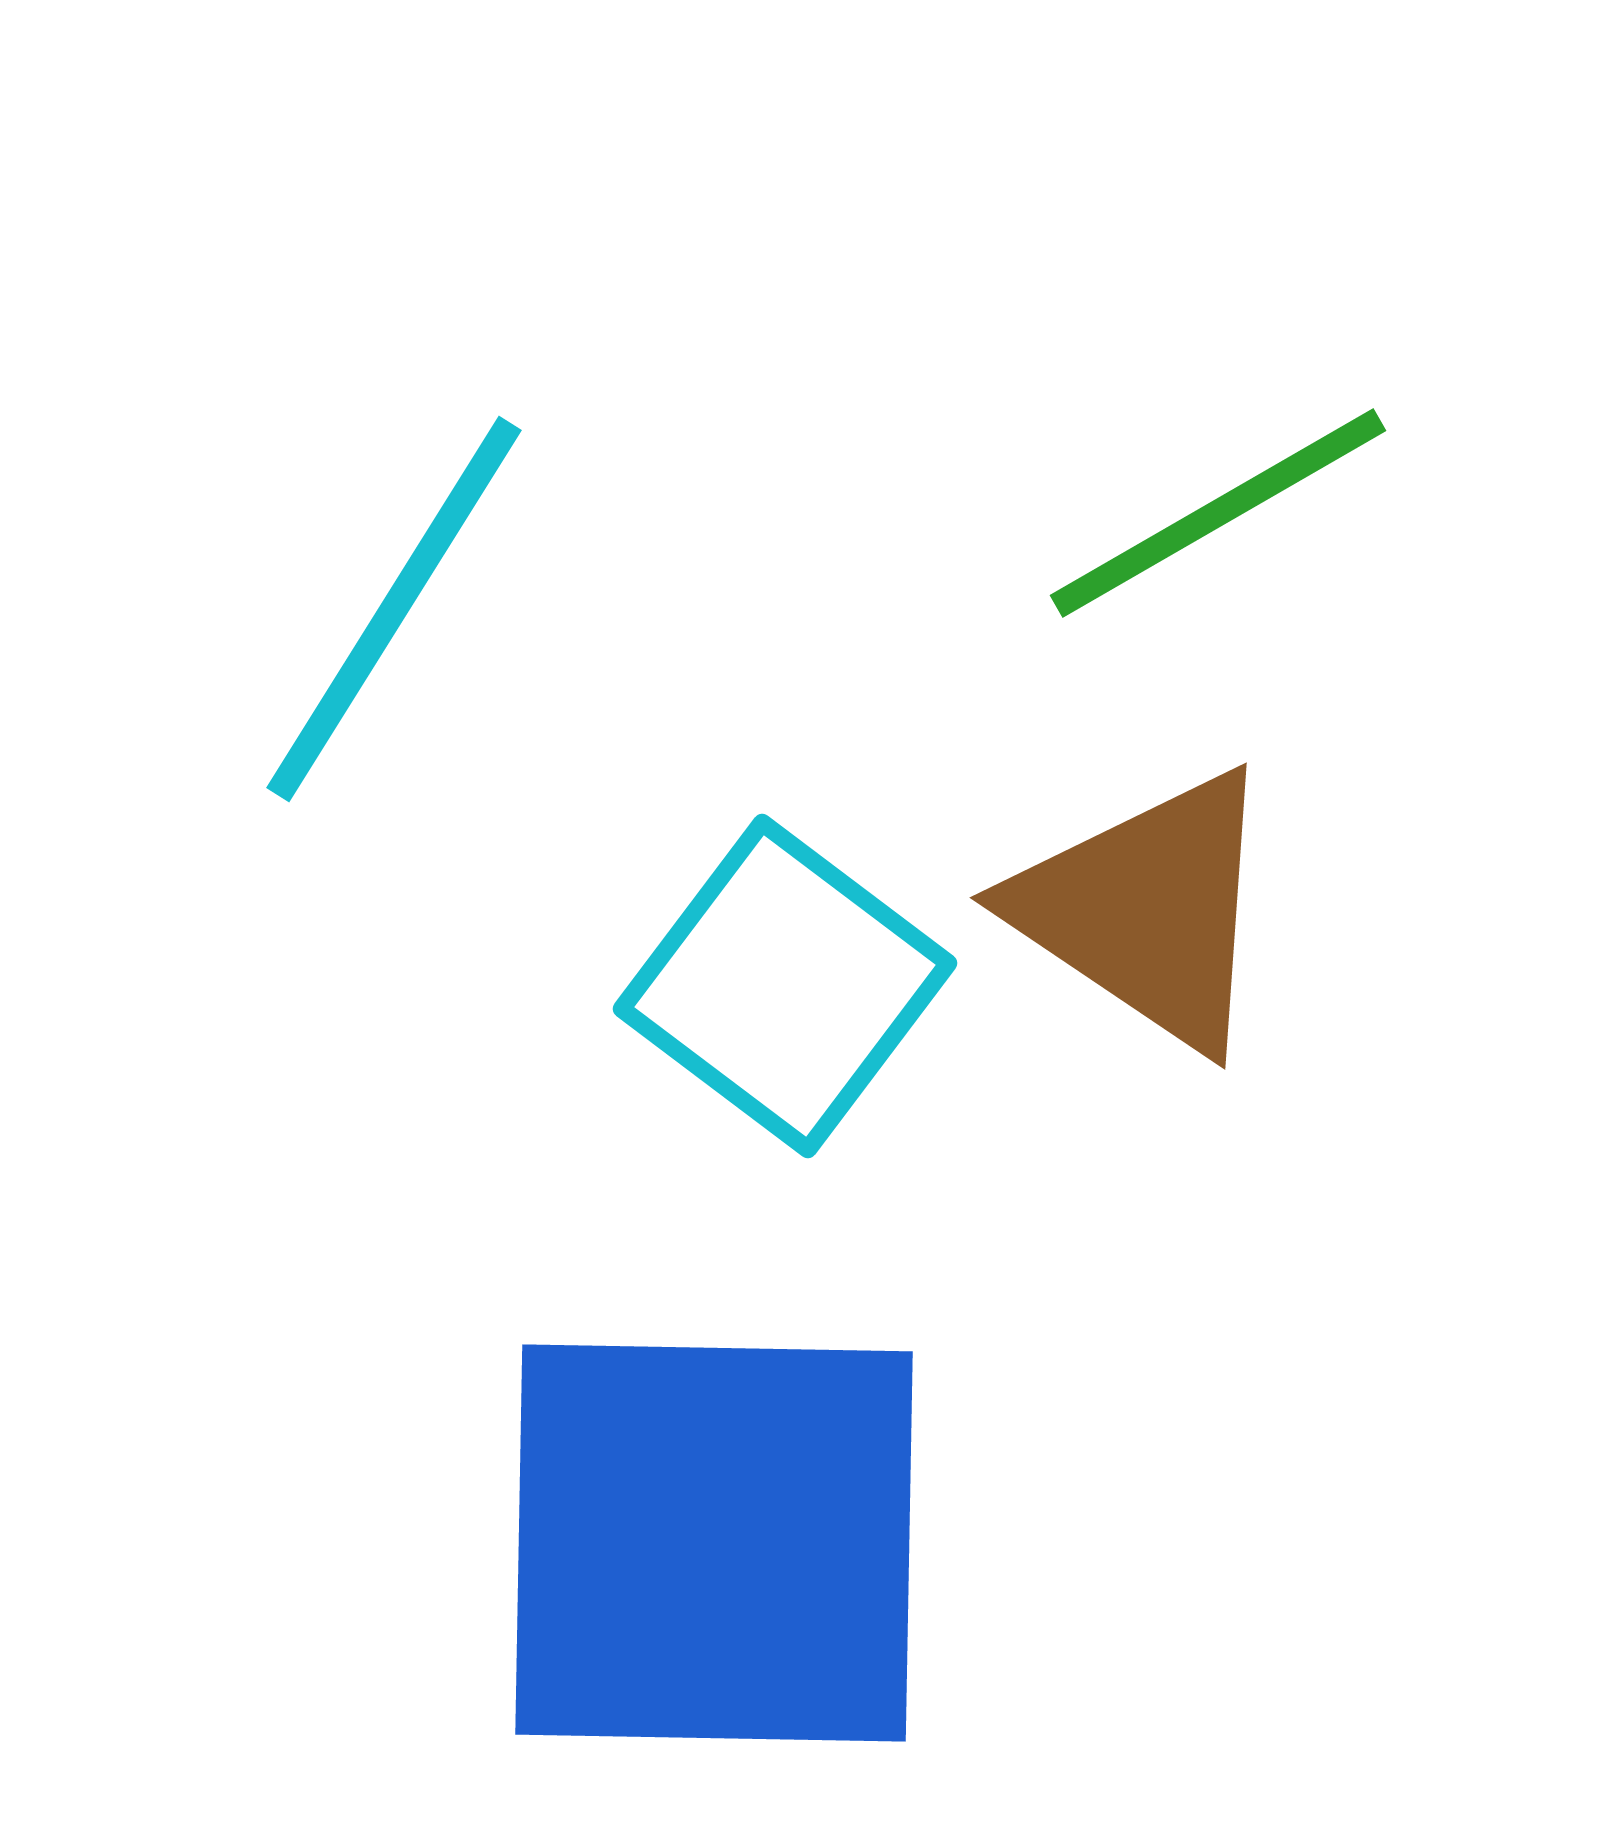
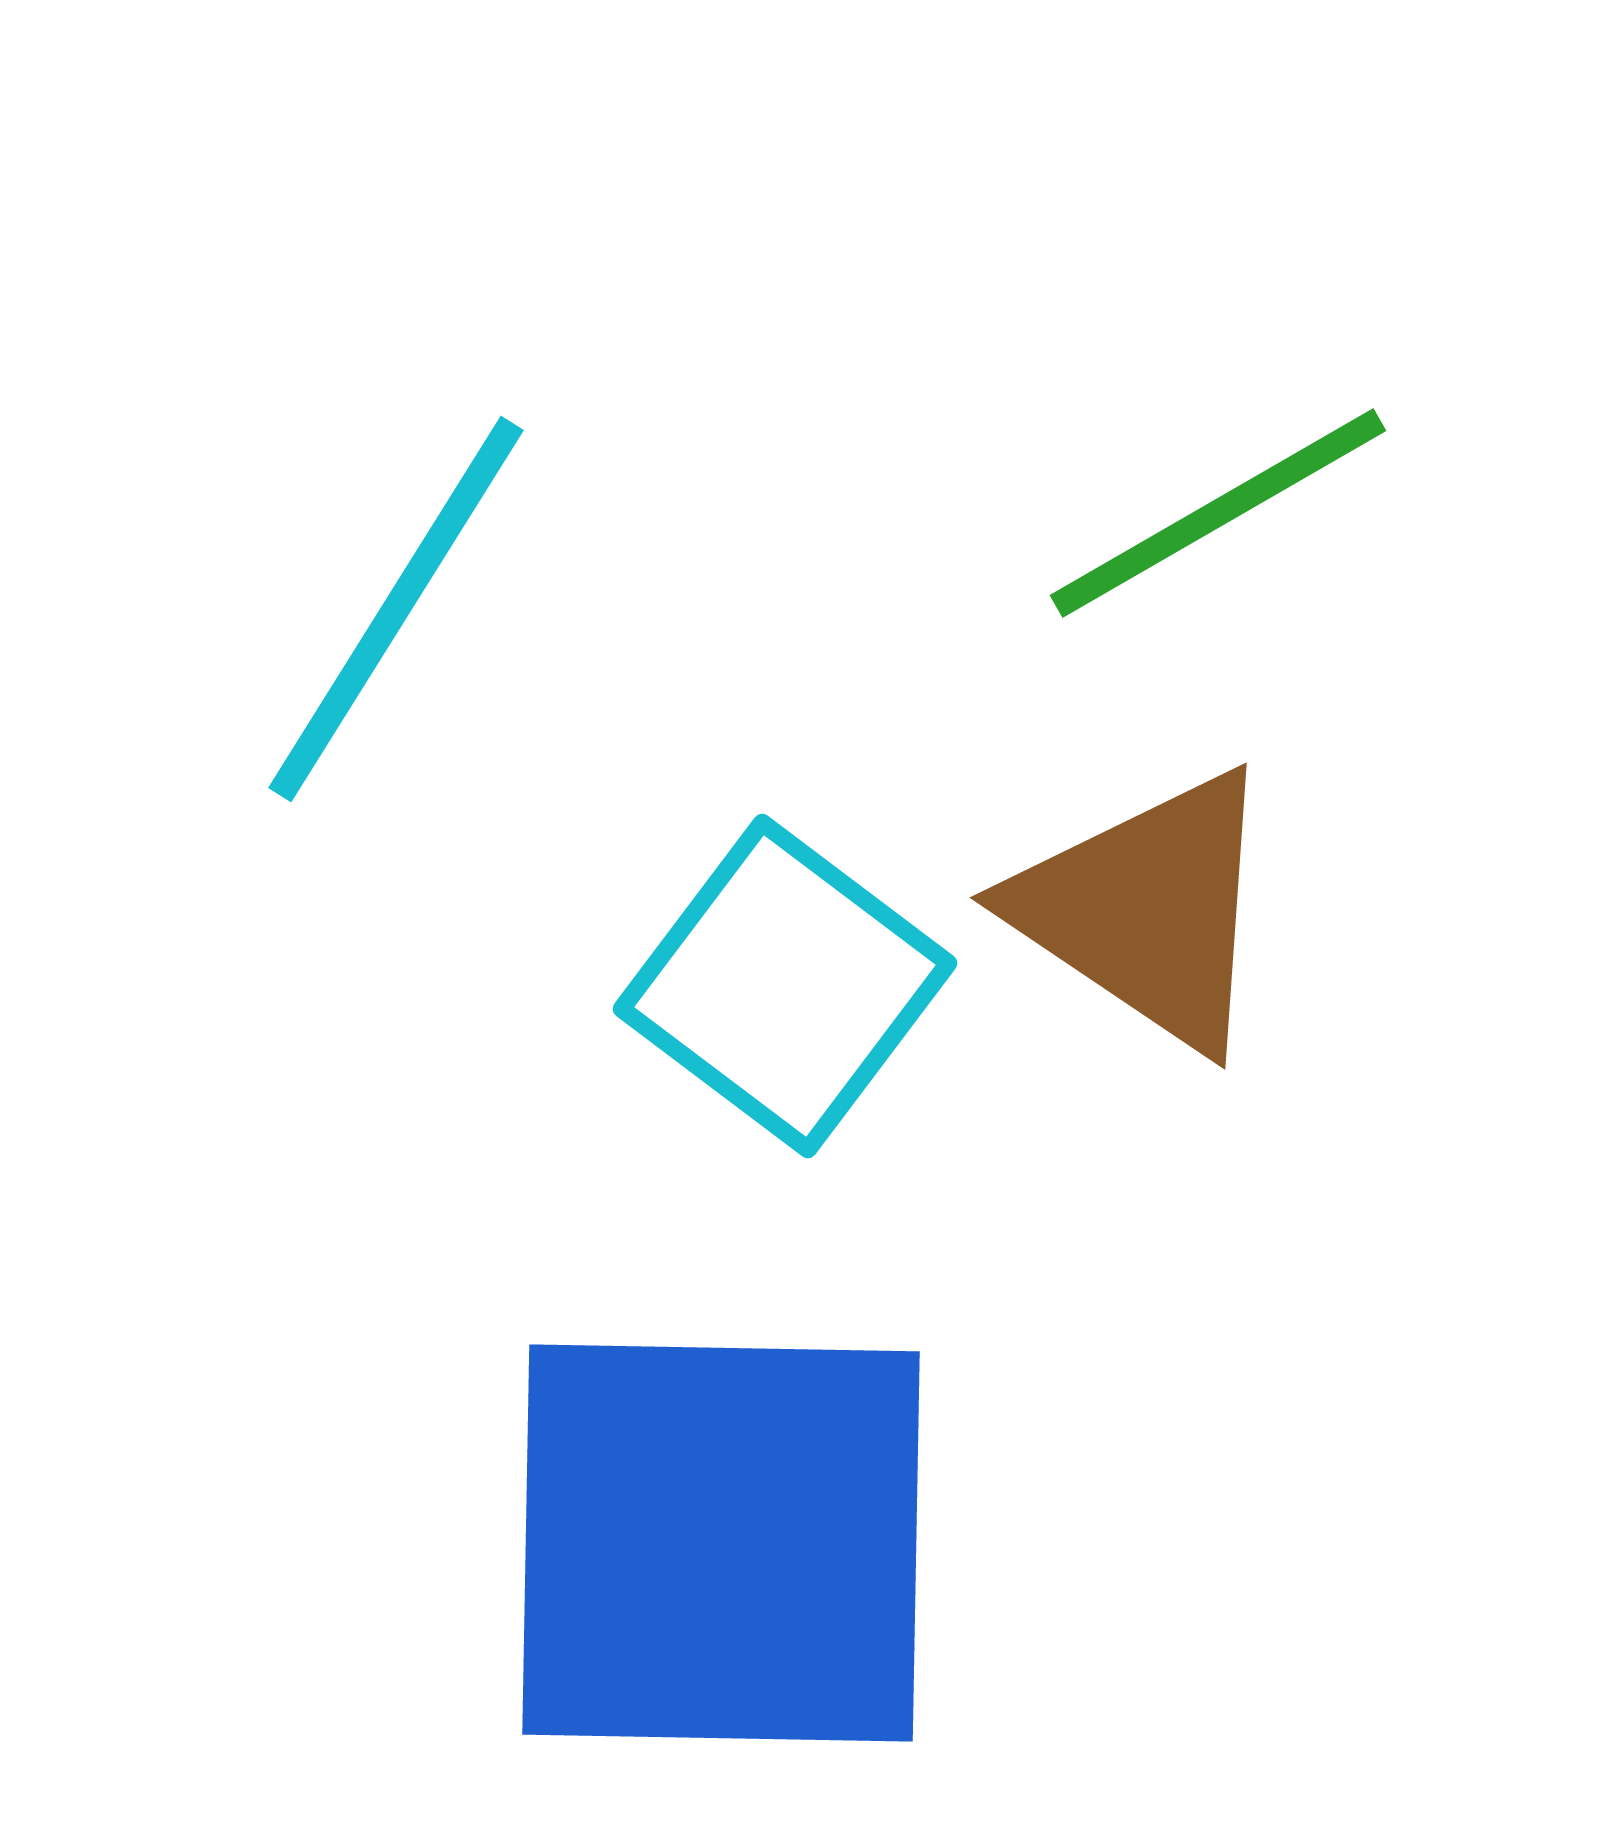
cyan line: moved 2 px right
blue square: moved 7 px right
